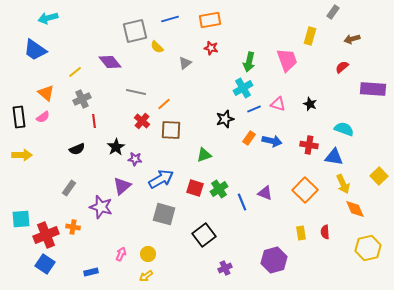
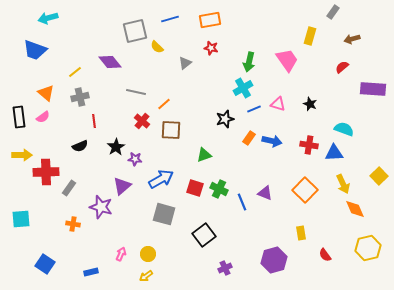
blue trapezoid at (35, 50): rotated 15 degrees counterclockwise
pink trapezoid at (287, 60): rotated 15 degrees counterclockwise
gray cross at (82, 99): moved 2 px left, 2 px up; rotated 12 degrees clockwise
black semicircle at (77, 149): moved 3 px right, 3 px up
blue triangle at (334, 157): moved 4 px up; rotated 12 degrees counterclockwise
green cross at (219, 189): rotated 30 degrees counterclockwise
orange cross at (73, 227): moved 3 px up
red semicircle at (325, 232): moved 23 px down; rotated 32 degrees counterclockwise
red cross at (46, 235): moved 63 px up; rotated 20 degrees clockwise
